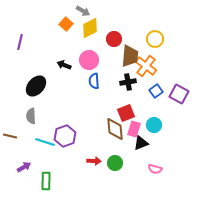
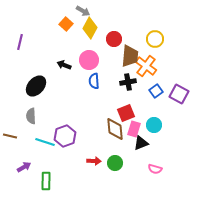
yellow diamond: rotated 35 degrees counterclockwise
